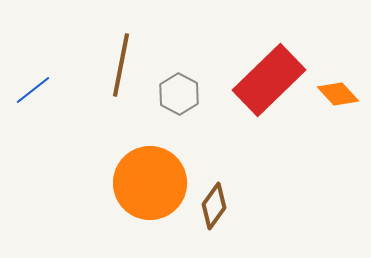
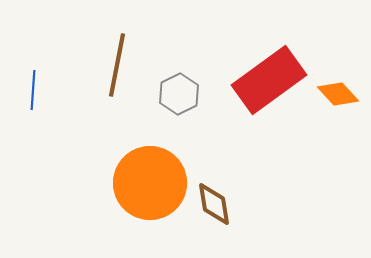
brown line: moved 4 px left
red rectangle: rotated 8 degrees clockwise
blue line: rotated 48 degrees counterclockwise
gray hexagon: rotated 6 degrees clockwise
brown diamond: moved 2 px up; rotated 45 degrees counterclockwise
